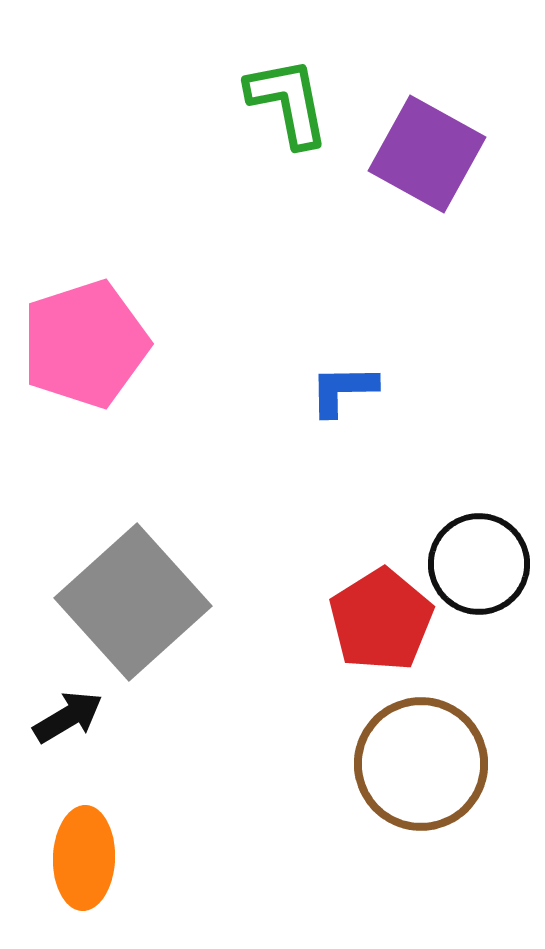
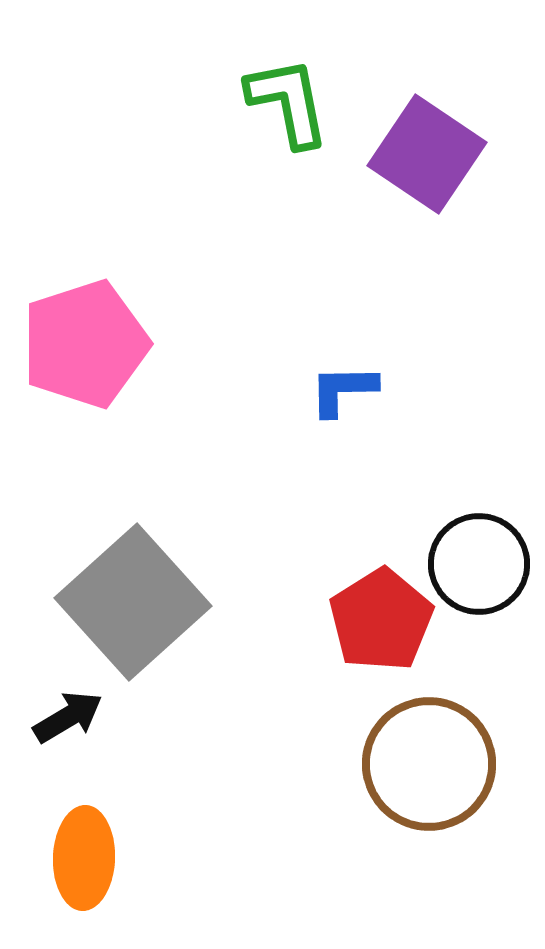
purple square: rotated 5 degrees clockwise
brown circle: moved 8 px right
